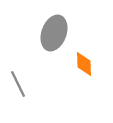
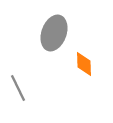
gray line: moved 4 px down
